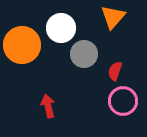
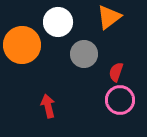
orange triangle: moved 4 px left; rotated 12 degrees clockwise
white circle: moved 3 px left, 6 px up
red semicircle: moved 1 px right, 1 px down
pink circle: moved 3 px left, 1 px up
